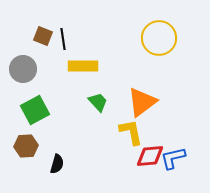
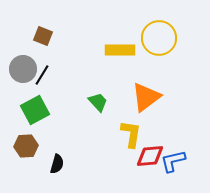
black line: moved 21 px left, 36 px down; rotated 40 degrees clockwise
yellow rectangle: moved 37 px right, 16 px up
orange triangle: moved 4 px right, 5 px up
yellow L-shape: moved 2 px down; rotated 20 degrees clockwise
blue L-shape: moved 3 px down
